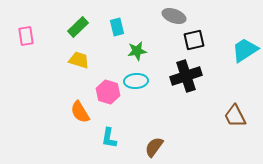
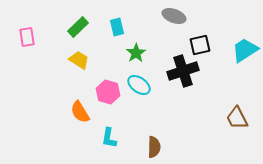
pink rectangle: moved 1 px right, 1 px down
black square: moved 6 px right, 5 px down
green star: moved 1 px left, 2 px down; rotated 24 degrees counterclockwise
yellow trapezoid: rotated 15 degrees clockwise
black cross: moved 3 px left, 5 px up
cyan ellipse: moved 3 px right, 4 px down; rotated 40 degrees clockwise
brown trapezoid: moved 2 px right, 2 px down
brown semicircle: rotated 145 degrees clockwise
